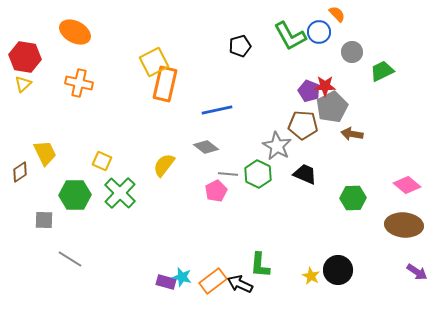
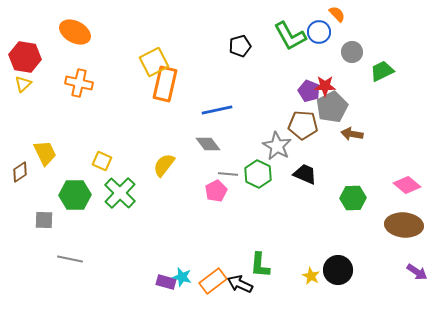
gray diamond at (206, 147): moved 2 px right, 3 px up; rotated 15 degrees clockwise
gray line at (70, 259): rotated 20 degrees counterclockwise
